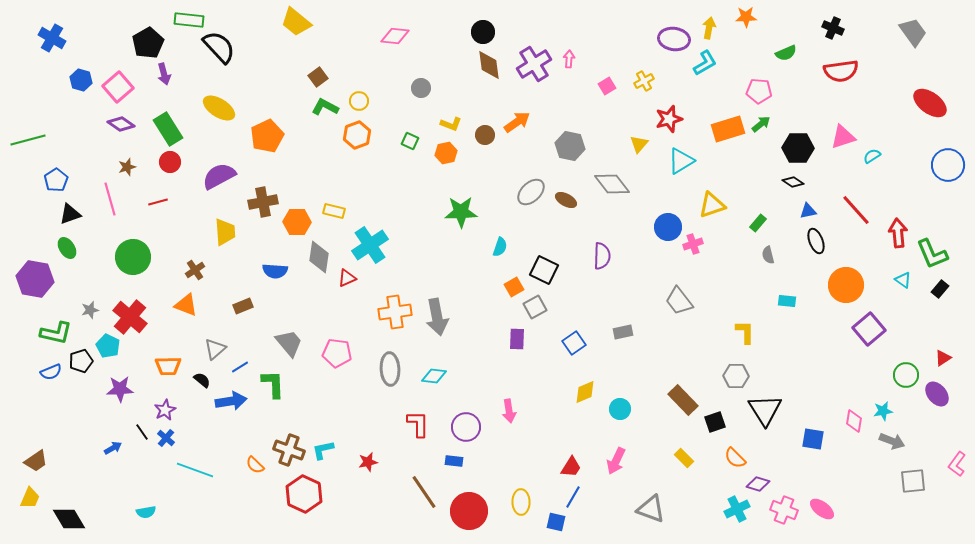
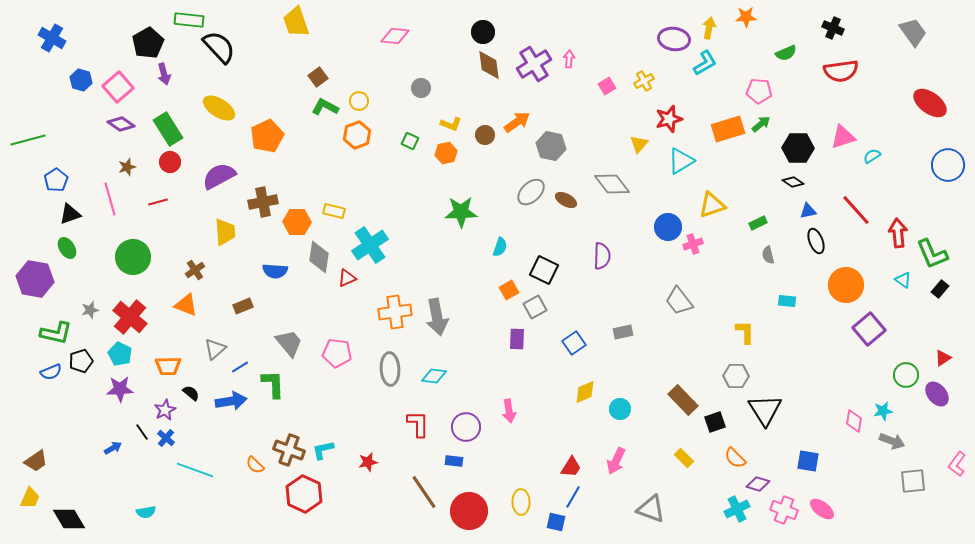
yellow trapezoid at (296, 22): rotated 32 degrees clockwise
gray hexagon at (570, 146): moved 19 px left
green rectangle at (758, 223): rotated 24 degrees clockwise
orange square at (514, 287): moved 5 px left, 3 px down
cyan pentagon at (108, 346): moved 12 px right, 8 px down
black semicircle at (202, 380): moved 11 px left, 13 px down
blue square at (813, 439): moved 5 px left, 22 px down
